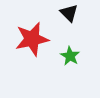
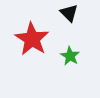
red star: rotated 28 degrees counterclockwise
